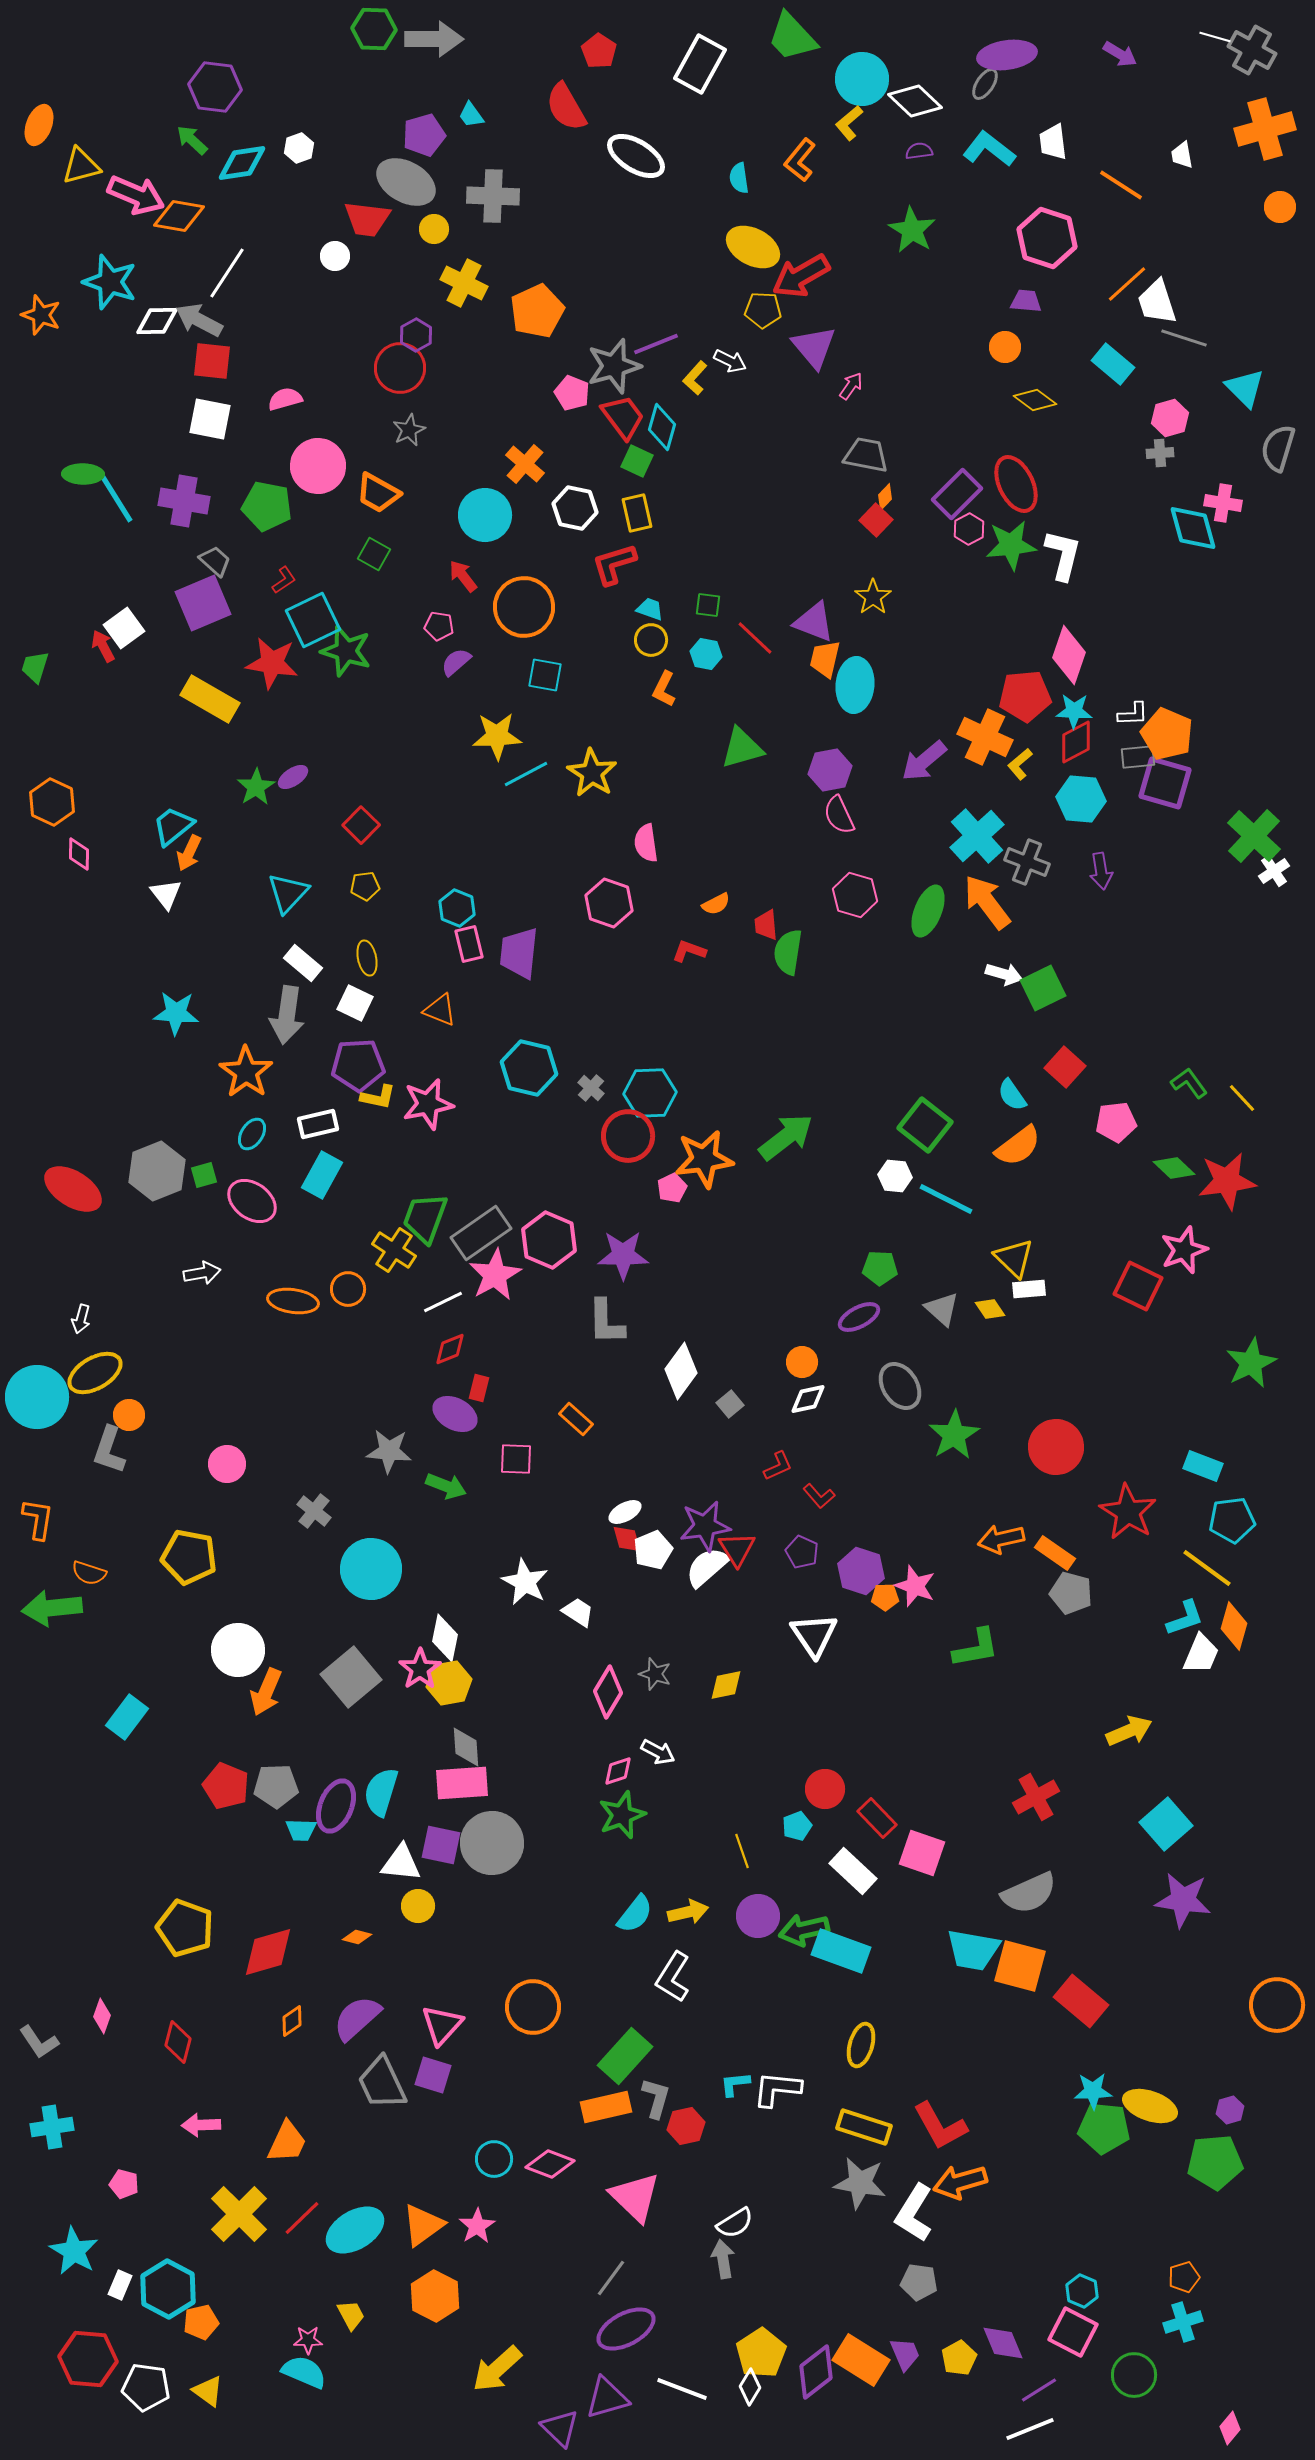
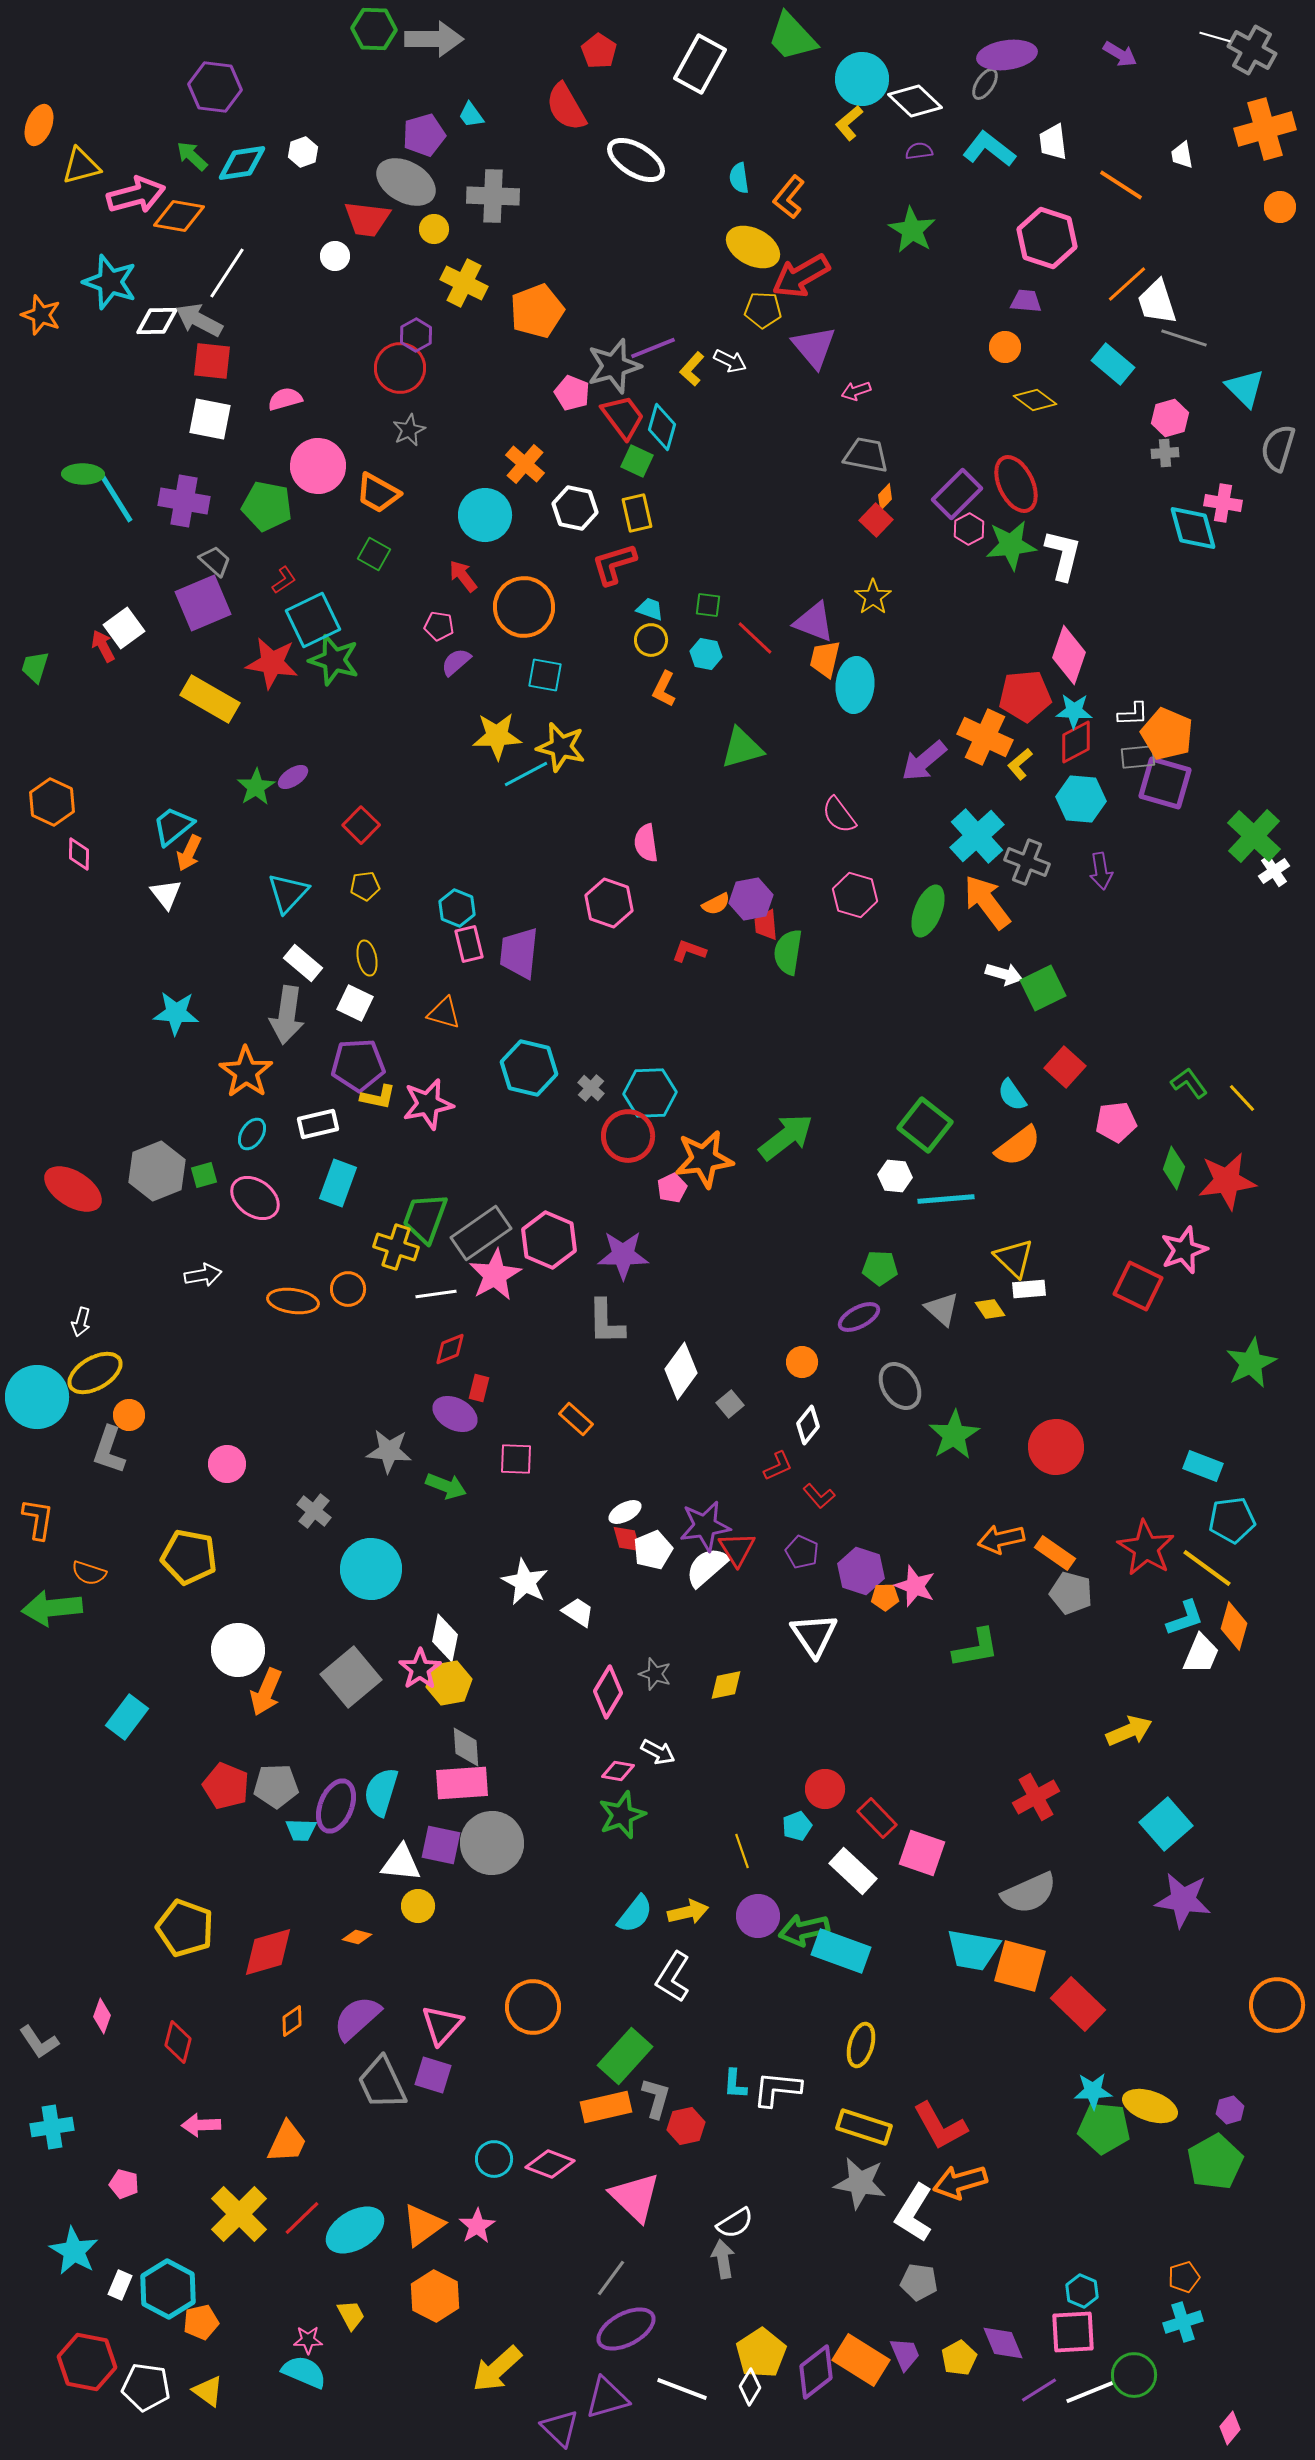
green arrow at (192, 140): moved 16 px down
white hexagon at (299, 148): moved 4 px right, 4 px down
white ellipse at (636, 156): moved 4 px down
orange L-shape at (800, 160): moved 11 px left, 37 px down
pink arrow at (136, 195): rotated 38 degrees counterclockwise
orange pentagon at (537, 311): rotated 4 degrees clockwise
purple line at (656, 344): moved 3 px left, 4 px down
yellow L-shape at (695, 378): moved 3 px left, 9 px up
pink arrow at (851, 386): moved 5 px right, 5 px down; rotated 144 degrees counterclockwise
gray cross at (1160, 453): moved 5 px right
green star at (346, 651): moved 12 px left, 9 px down
purple hexagon at (830, 770): moved 79 px left, 129 px down
yellow star at (592, 773): moved 31 px left, 26 px up; rotated 18 degrees counterclockwise
pink semicircle at (839, 815): rotated 12 degrees counterclockwise
orange triangle at (440, 1010): moved 4 px right, 3 px down; rotated 6 degrees counterclockwise
green diamond at (1174, 1168): rotated 66 degrees clockwise
cyan rectangle at (322, 1175): moved 16 px right, 8 px down; rotated 9 degrees counterclockwise
cyan line at (946, 1199): rotated 32 degrees counterclockwise
pink ellipse at (252, 1201): moved 3 px right, 3 px up
yellow cross at (394, 1250): moved 2 px right, 3 px up; rotated 15 degrees counterclockwise
white arrow at (202, 1273): moved 1 px right, 2 px down
white line at (443, 1302): moved 7 px left, 8 px up; rotated 18 degrees clockwise
white arrow at (81, 1319): moved 3 px down
white diamond at (808, 1399): moved 26 px down; rotated 39 degrees counterclockwise
red star at (1128, 1512): moved 18 px right, 36 px down
pink diamond at (618, 1771): rotated 28 degrees clockwise
red rectangle at (1081, 2001): moved 3 px left, 3 px down; rotated 4 degrees clockwise
cyan L-shape at (735, 2084): rotated 80 degrees counterclockwise
green pentagon at (1215, 2162): rotated 24 degrees counterclockwise
pink square at (1073, 2332): rotated 30 degrees counterclockwise
red hexagon at (88, 2359): moved 1 px left, 3 px down; rotated 6 degrees clockwise
white line at (1030, 2429): moved 60 px right, 37 px up
